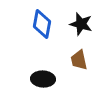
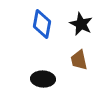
black star: rotated 10 degrees clockwise
